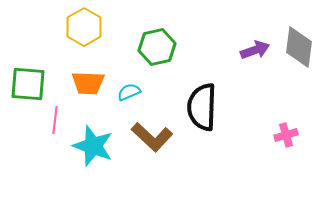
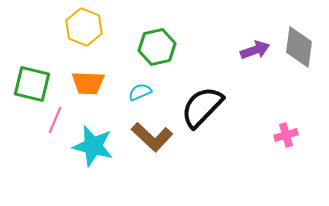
yellow hexagon: rotated 9 degrees counterclockwise
green square: moved 4 px right; rotated 9 degrees clockwise
cyan semicircle: moved 11 px right
black semicircle: rotated 42 degrees clockwise
pink line: rotated 16 degrees clockwise
cyan star: rotated 6 degrees counterclockwise
